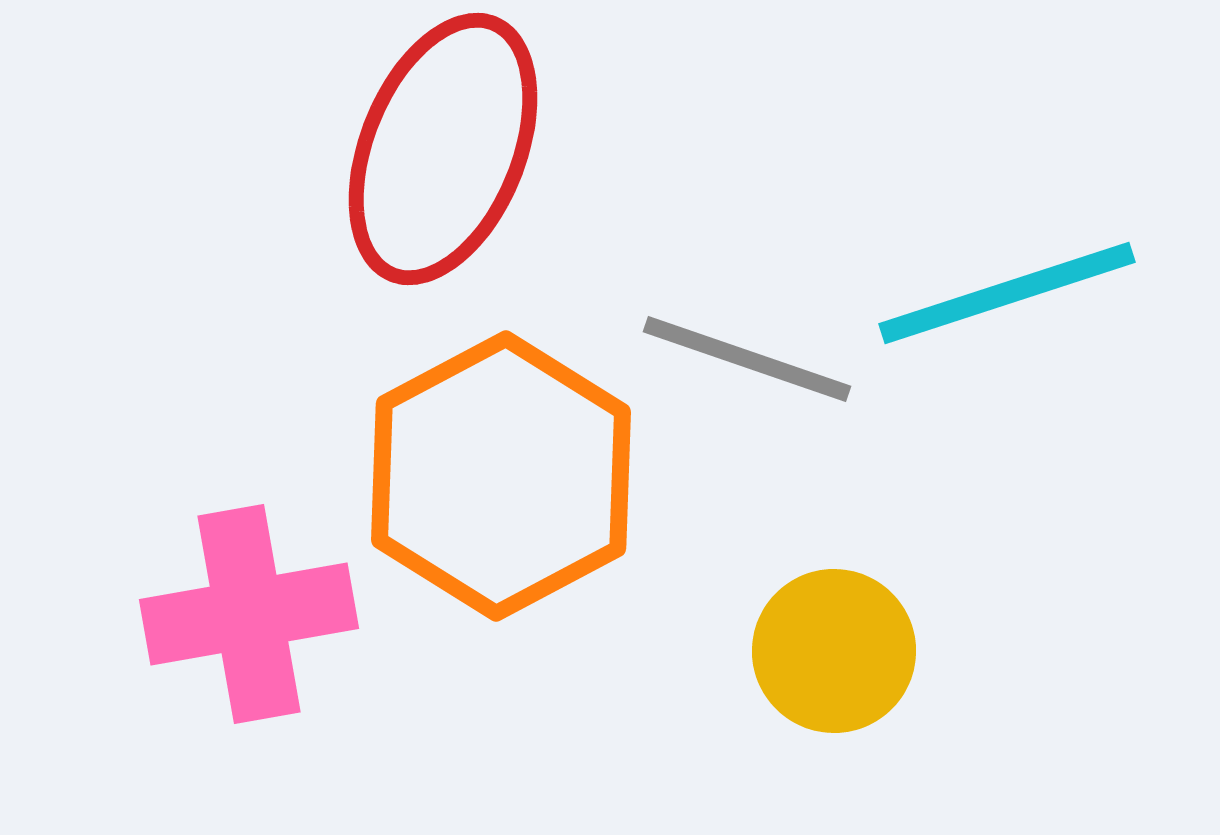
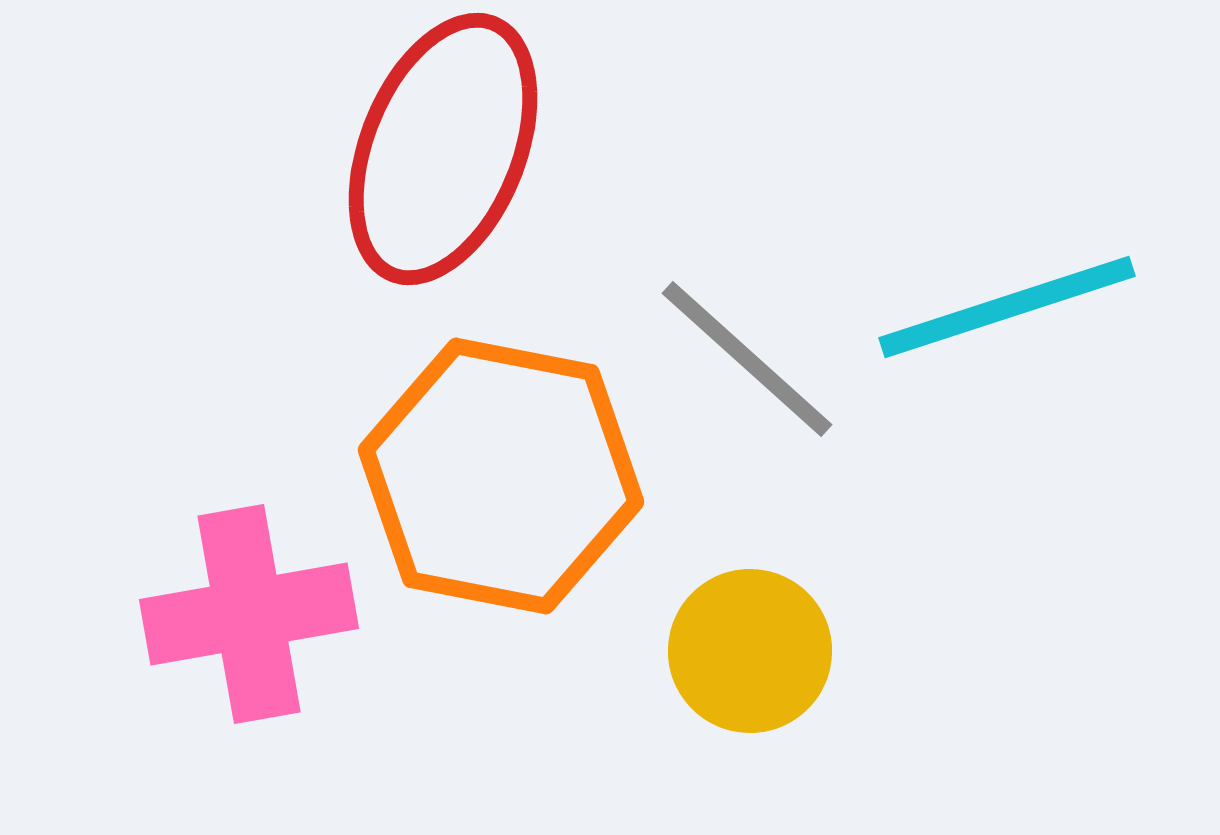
cyan line: moved 14 px down
gray line: rotated 23 degrees clockwise
orange hexagon: rotated 21 degrees counterclockwise
yellow circle: moved 84 px left
